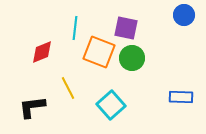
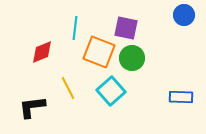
cyan square: moved 14 px up
